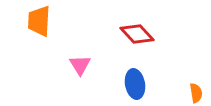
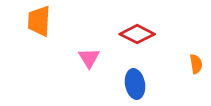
red diamond: rotated 20 degrees counterclockwise
pink triangle: moved 9 px right, 7 px up
orange semicircle: moved 29 px up
